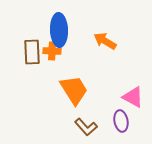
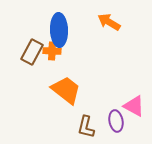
orange arrow: moved 4 px right, 19 px up
brown rectangle: rotated 30 degrees clockwise
orange trapezoid: moved 8 px left; rotated 20 degrees counterclockwise
pink triangle: moved 1 px right, 9 px down
purple ellipse: moved 5 px left
brown L-shape: rotated 55 degrees clockwise
